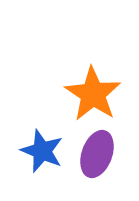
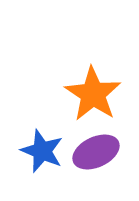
purple ellipse: moved 1 px left, 2 px up; rotated 45 degrees clockwise
